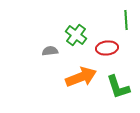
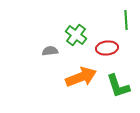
green L-shape: moved 1 px up
